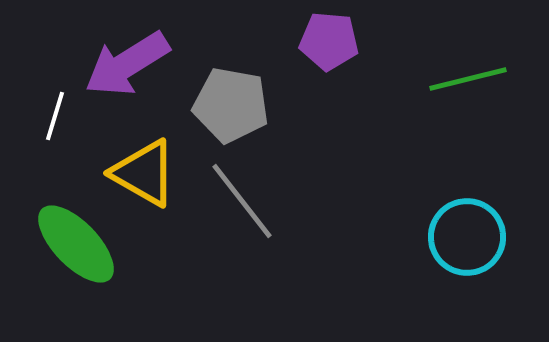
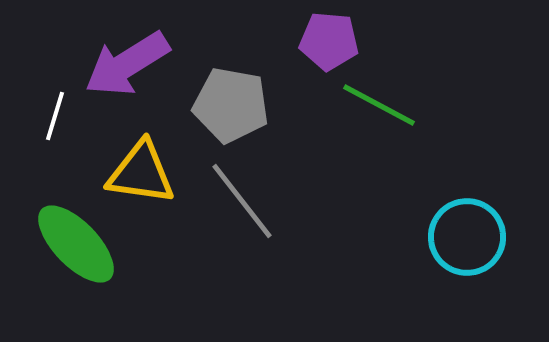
green line: moved 89 px left, 26 px down; rotated 42 degrees clockwise
yellow triangle: moved 3 px left; rotated 22 degrees counterclockwise
